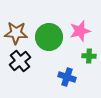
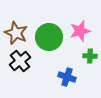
brown star: rotated 20 degrees clockwise
green cross: moved 1 px right
